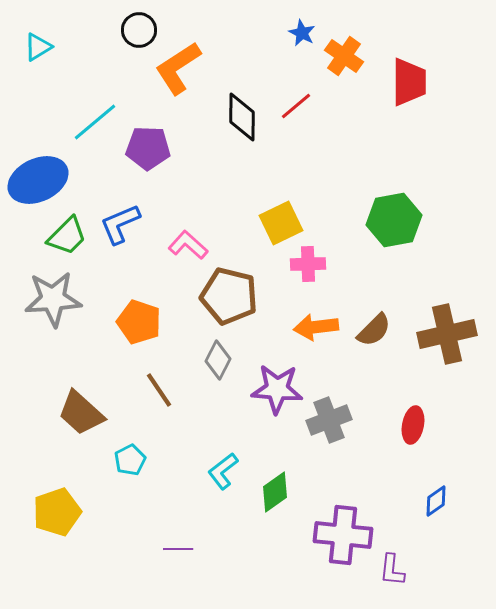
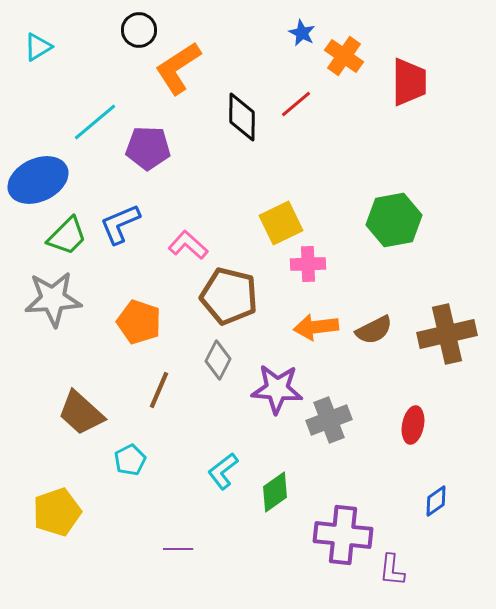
red line: moved 2 px up
brown semicircle: rotated 18 degrees clockwise
brown line: rotated 57 degrees clockwise
